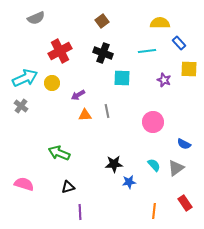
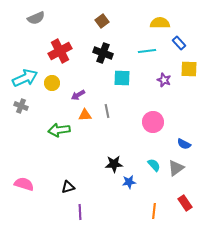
gray cross: rotated 16 degrees counterclockwise
green arrow: moved 23 px up; rotated 30 degrees counterclockwise
